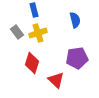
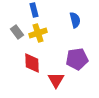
purple pentagon: moved 1 px down
red diamond: rotated 20 degrees counterclockwise
red triangle: rotated 18 degrees clockwise
